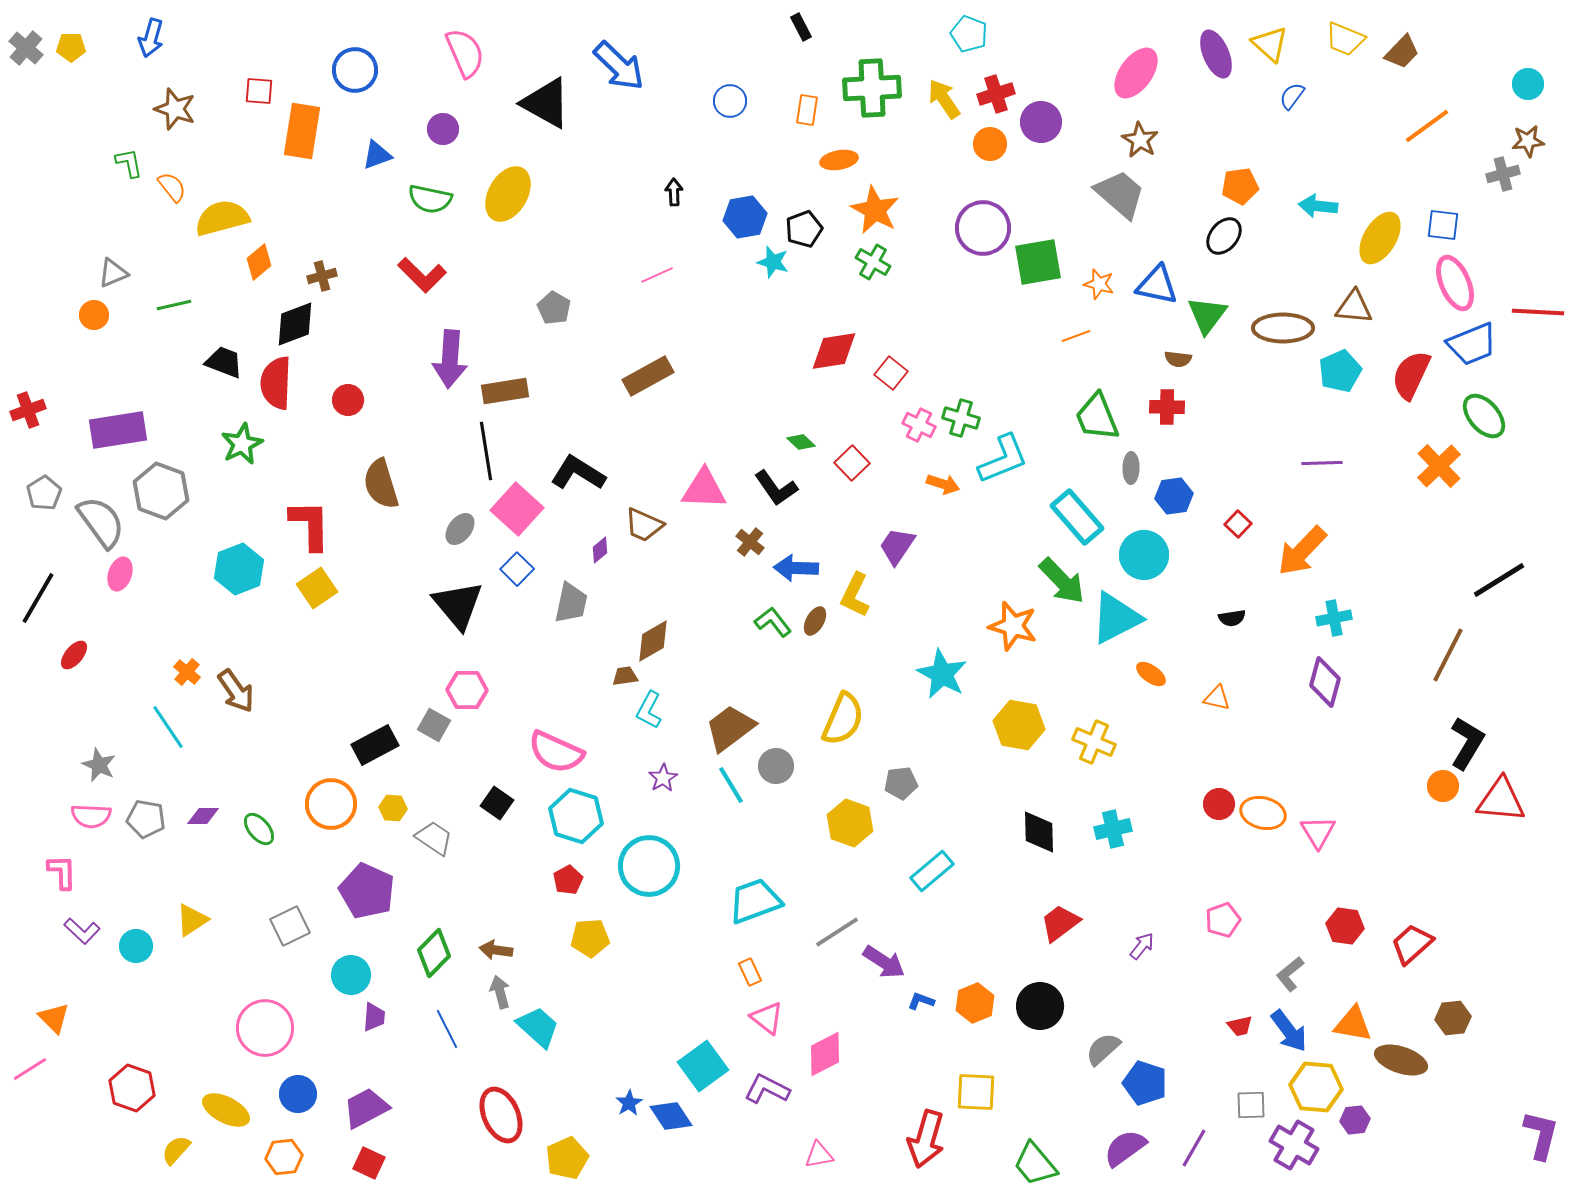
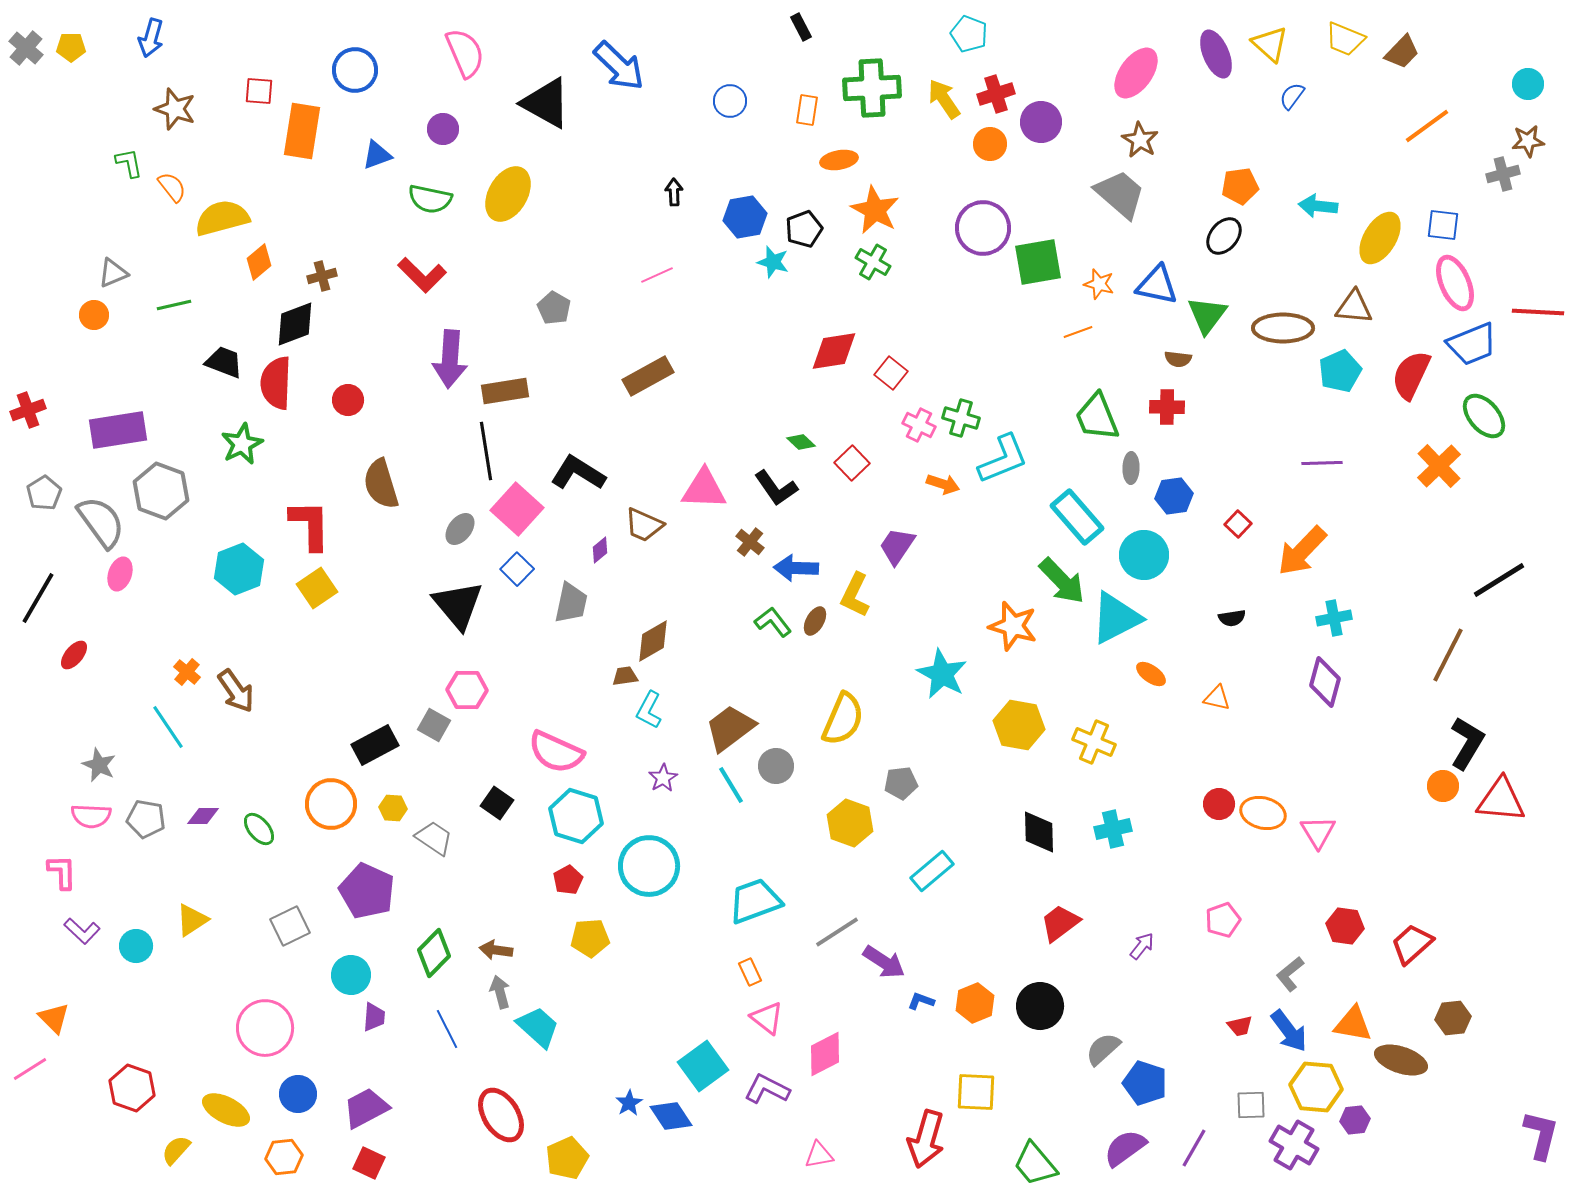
orange line at (1076, 336): moved 2 px right, 4 px up
red ellipse at (501, 1115): rotated 8 degrees counterclockwise
